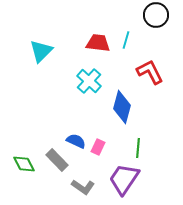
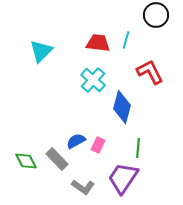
cyan cross: moved 4 px right, 1 px up
blue semicircle: rotated 54 degrees counterclockwise
pink rectangle: moved 2 px up
gray rectangle: moved 1 px up
green diamond: moved 2 px right, 3 px up
purple trapezoid: moved 1 px left, 1 px up
